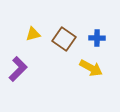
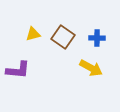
brown square: moved 1 px left, 2 px up
purple L-shape: moved 1 px down; rotated 50 degrees clockwise
